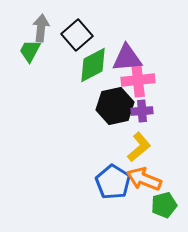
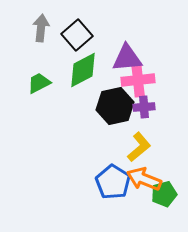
green trapezoid: moved 9 px right, 32 px down; rotated 35 degrees clockwise
green diamond: moved 10 px left, 5 px down
purple cross: moved 2 px right, 4 px up
green pentagon: moved 11 px up
